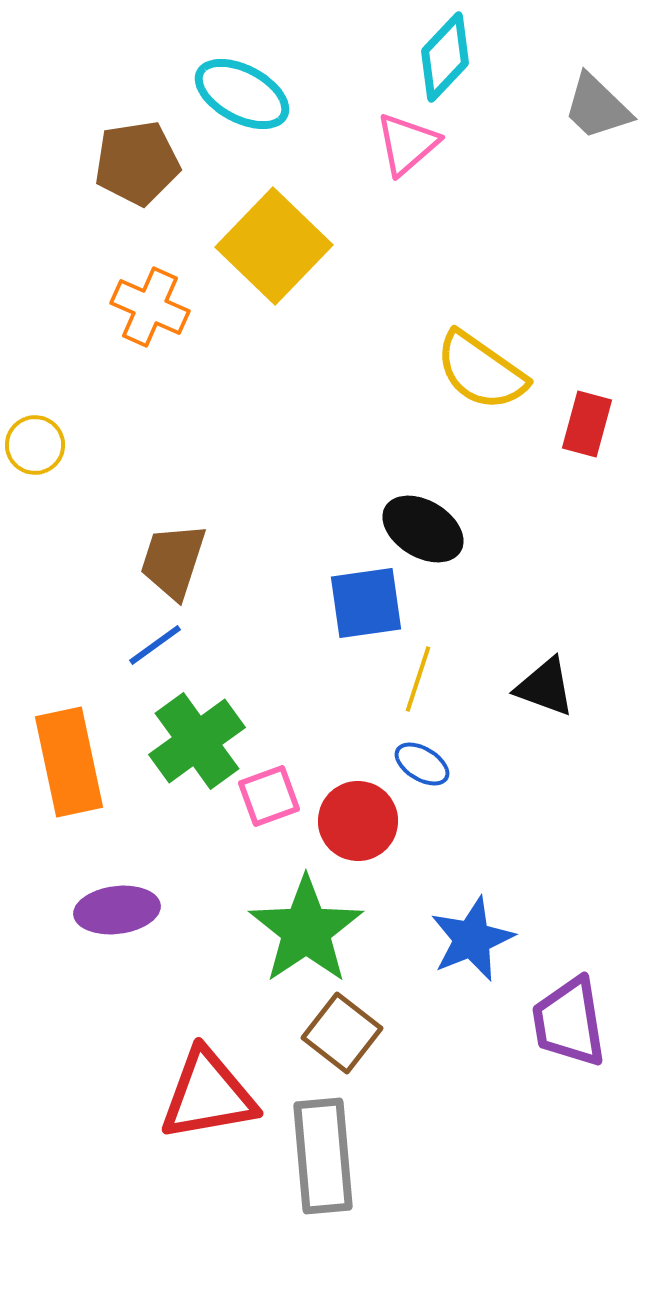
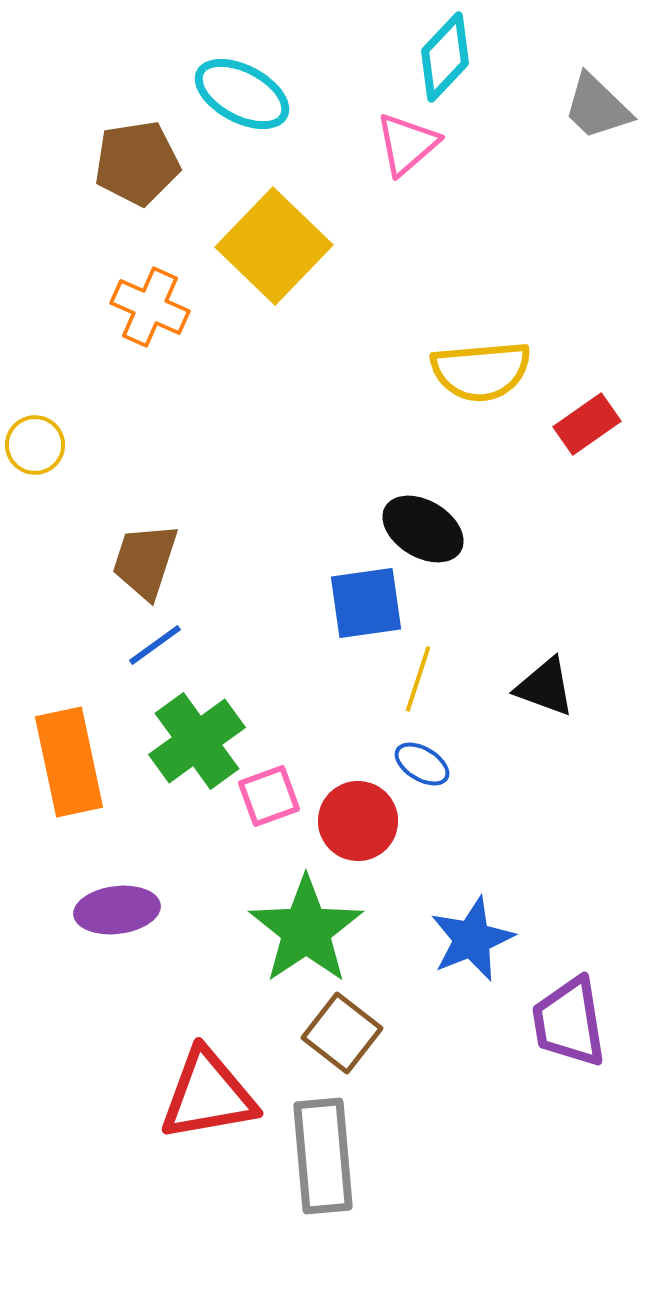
yellow semicircle: rotated 40 degrees counterclockwise
red rectangle: rotated 40 degrees clockwise
brown trapezoid: moved 28 px left
